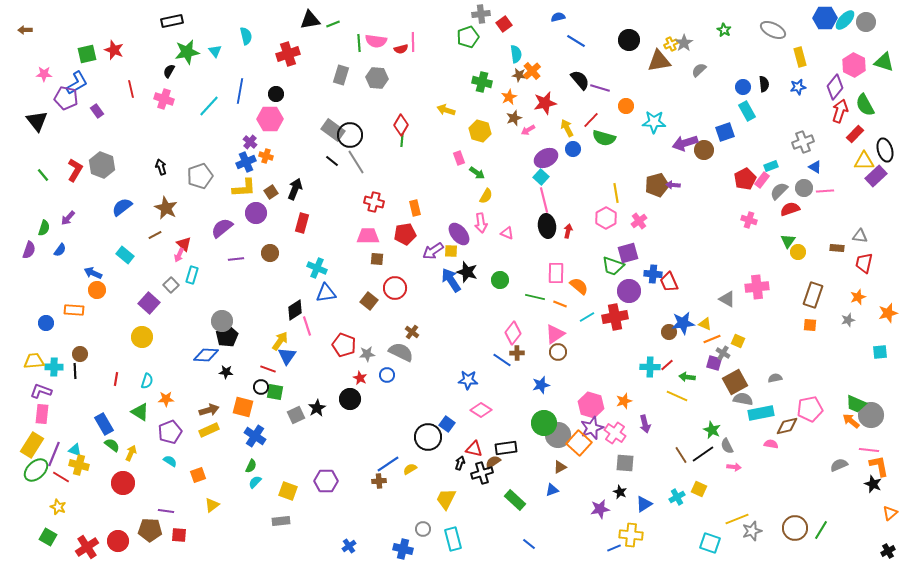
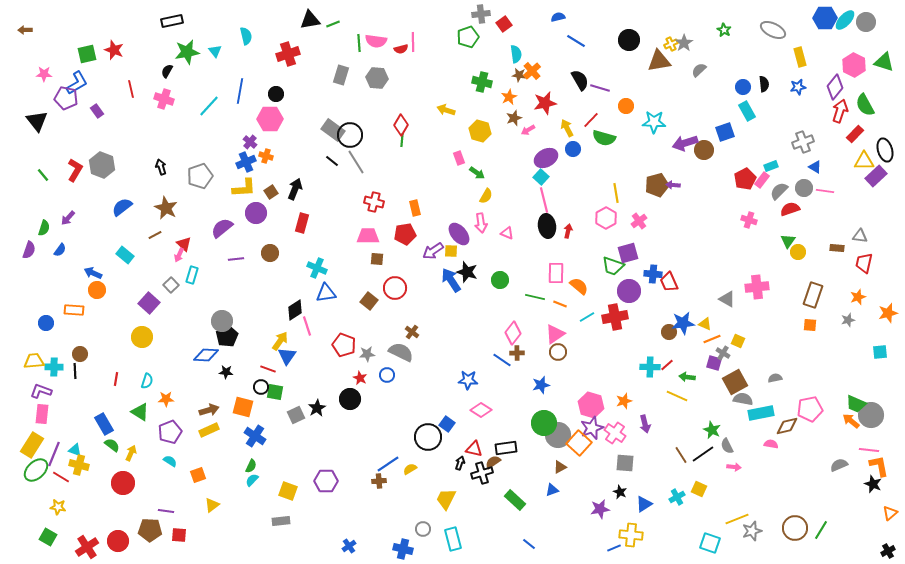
black semicircle at (169, 71): moved 2 px left
black semicircle at (580, 80): rotated 10 degrees clockwise
pink line at (825, 191): rotated 12 degrees clockwise
cyan semicircle at (255, 482): moved 3 px left, 2 px up
yellow star at (58, 507): rotated 14 degrees counterclockwise
